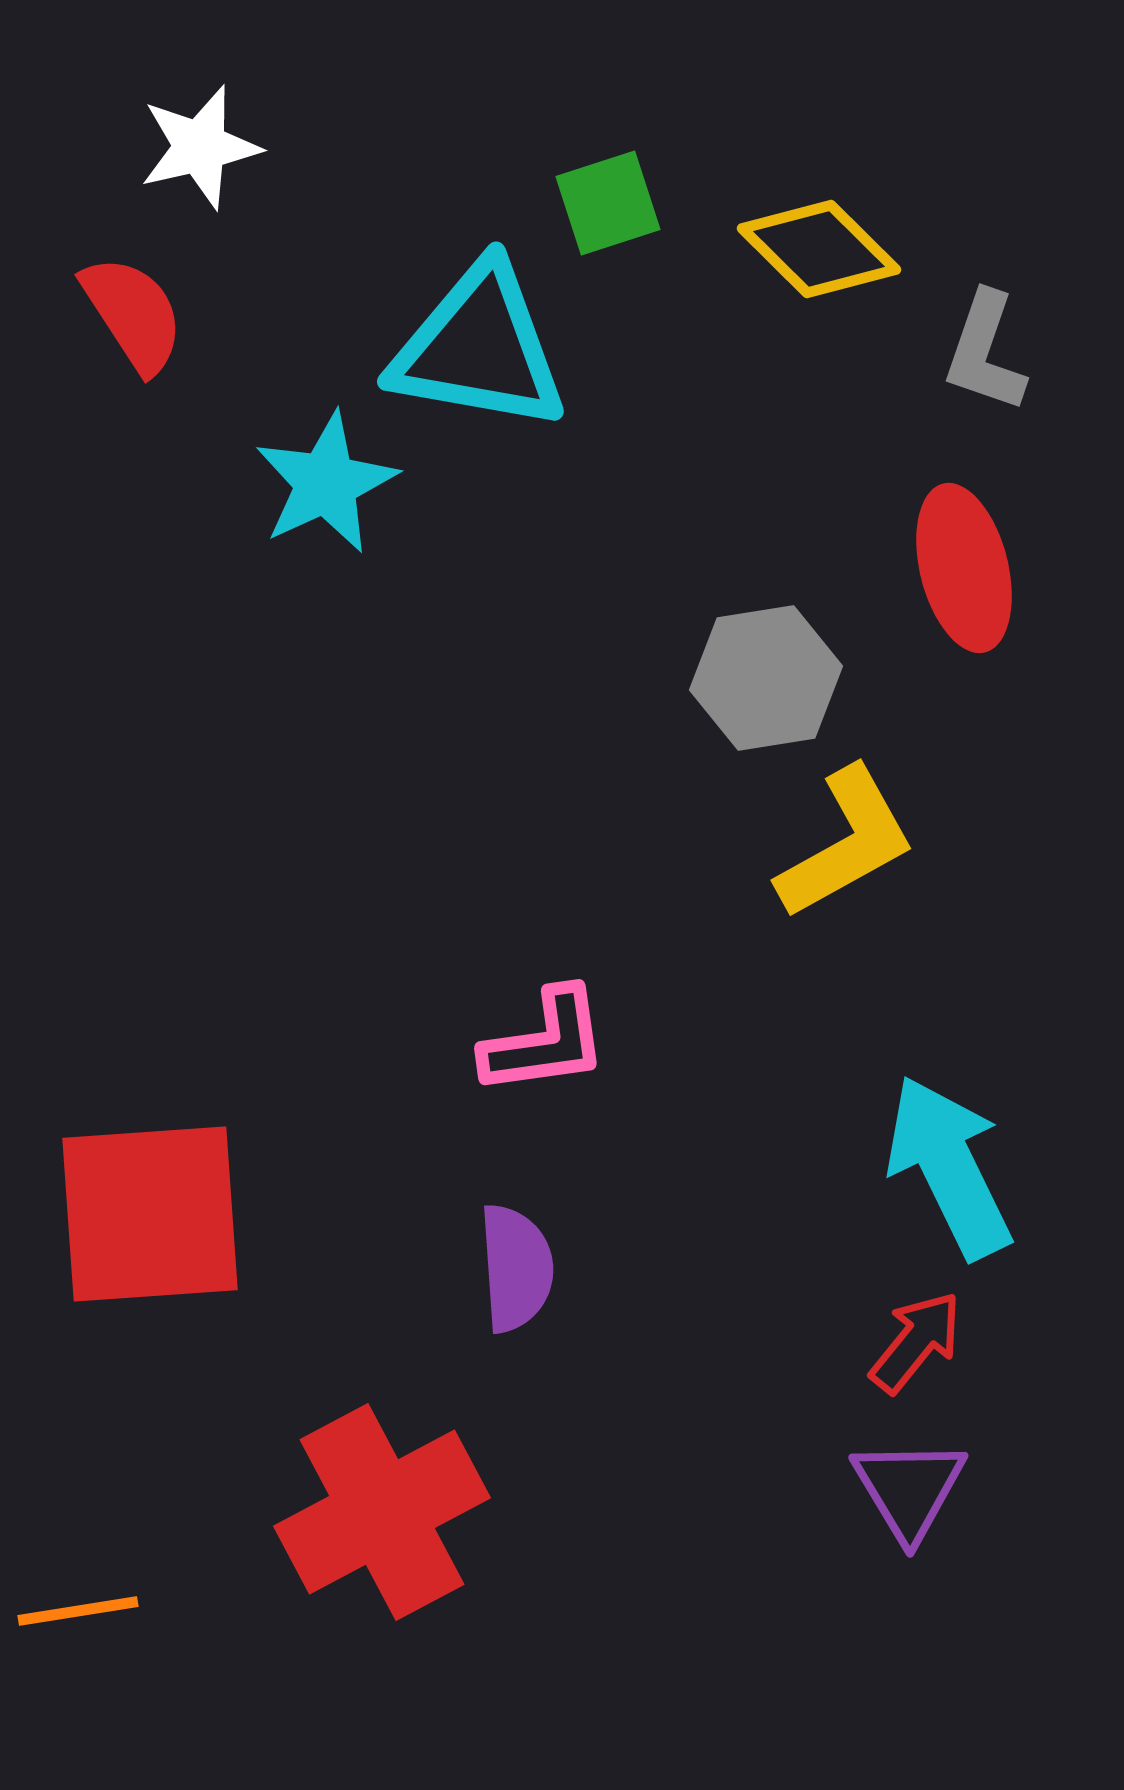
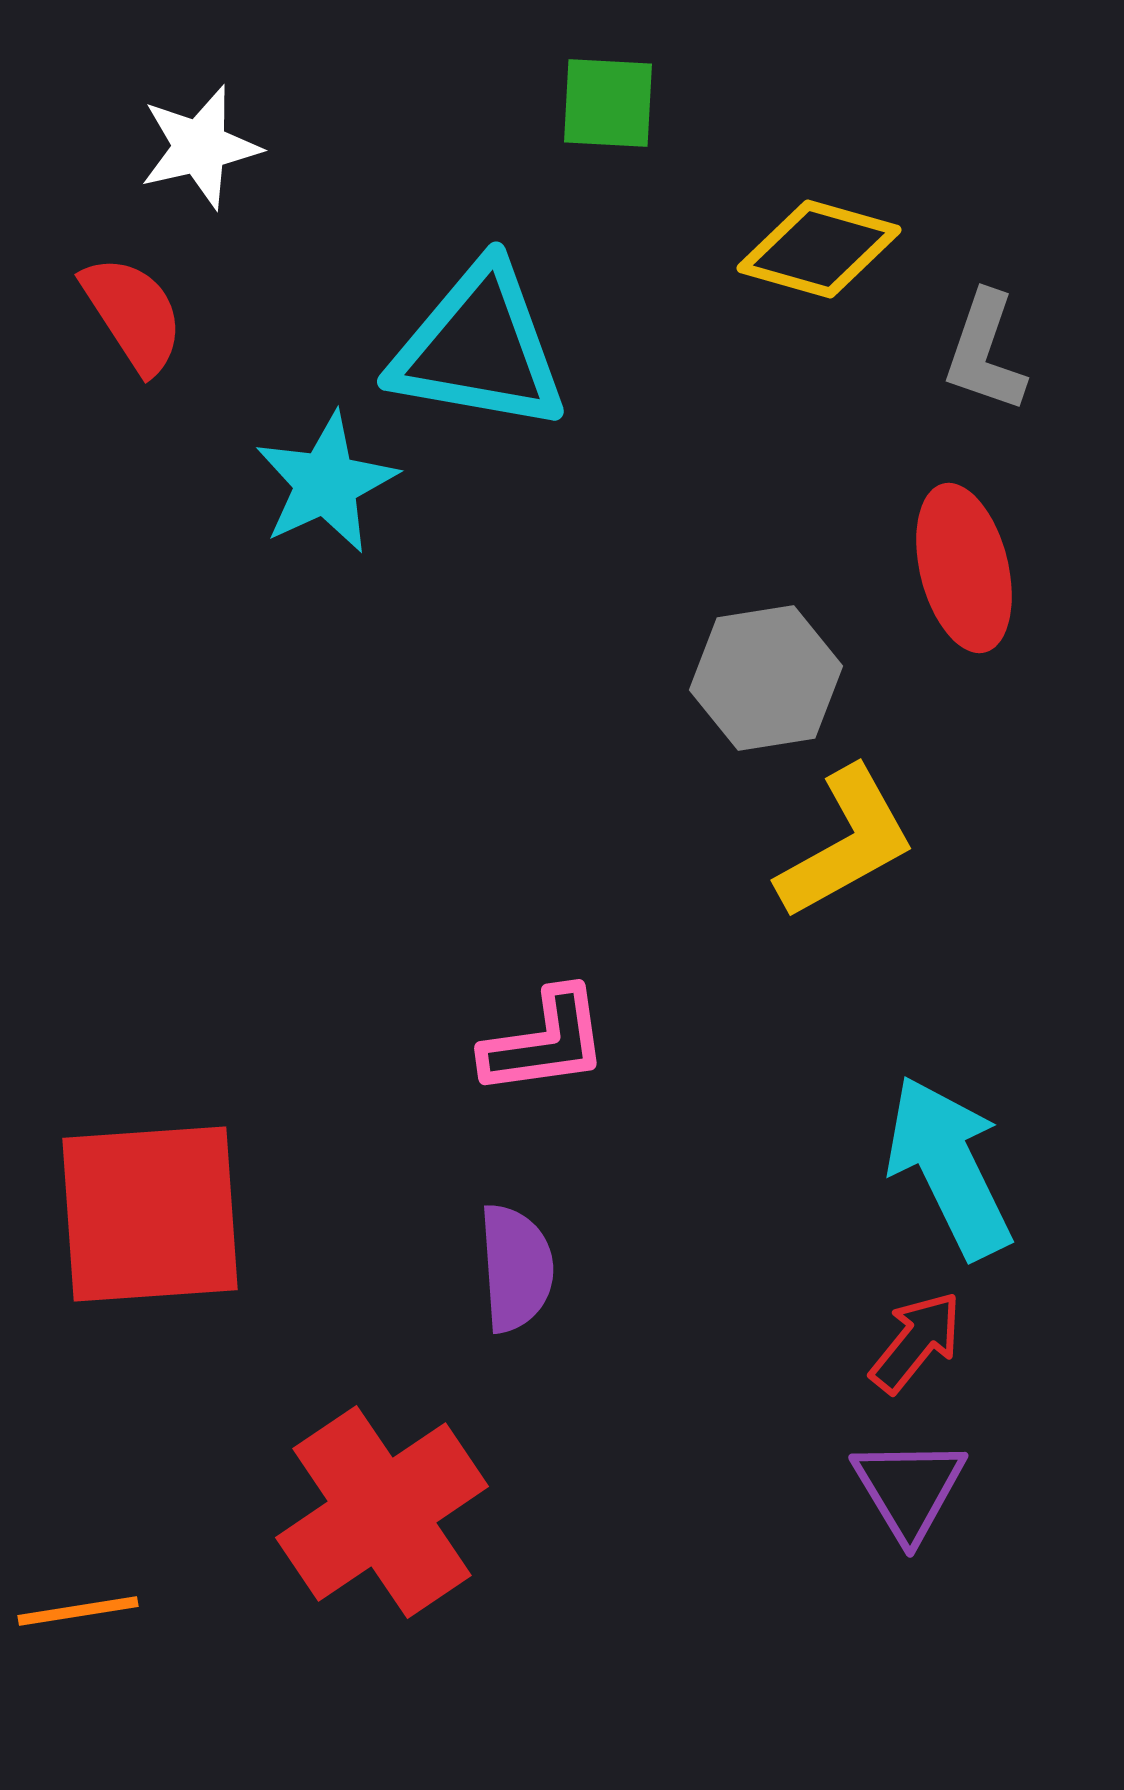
green square: moved 100 px up; rotated 21 degrees clockwise
yellow diamond: rotated 29 degrees counterclockwise
red cross: rotated 6 degrees counterclockwise
